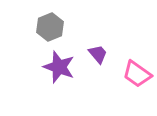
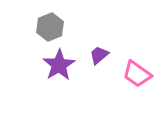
purple trapezoid: moved 1 px right, 1 px down; rotated 90 degrees counterclockwise
purple star: moved 2 px up; rotated 20 degrees clockwise
